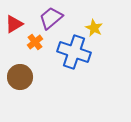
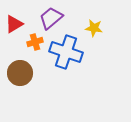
yellow star: rotated 18 degrees counterclockwise
orange cross: rotated 21 degrees clockwise
blue cross: moved 8 px left
brown circle: moved 4 px up
